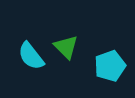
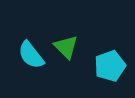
cyan semicircle: moved 1 px up
